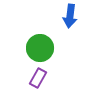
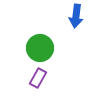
blue arrow: moved 6 px right
